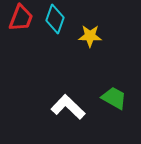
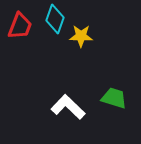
red trapezoid: moved 1 px left, 8 px down
yellow star: moved 9 px left
green trapezoid: rotated 12 degrees counterclockwise
